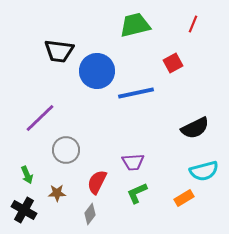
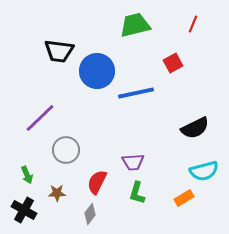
green L-shape: rotated 50 degrees counterclockwise
